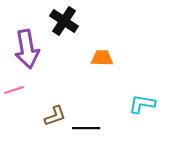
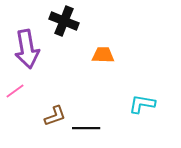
black cross: rotated 12 degrees counterclockwise
orange trapezoid: moved 1 px right, 3 px up
pink line: moved 1 px right, 1 px down; rotated 18 degrees counterclockwise
